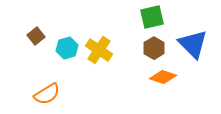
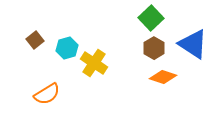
green square: moved 1 px left, 1 px down; rotated 30 degrees counterclockwise
brown square: moved 1 px left, 4 px down
blue triangle: rotated 12 degrees counterclockwise
yellow cross: moved 5 px left, 13 px down
